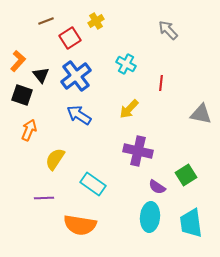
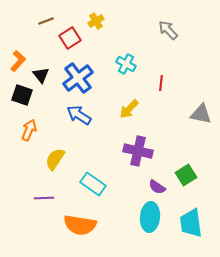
blue cross: moved 2 px right, 2 px down
